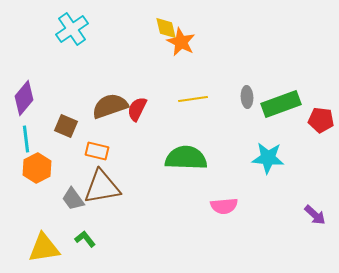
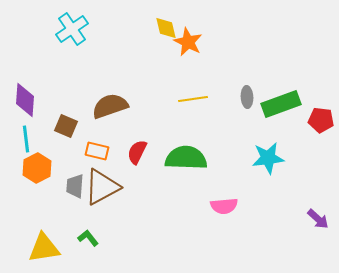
orange star: moved 7 px right
purple diamond: moved 1 px right, 2 px down; rotated 36 degrees counterclockwise
red semicircle: moved 43 px down
cyan star: rotated 12 degrees counterclockwise
brown triangle: rotated 18 degrees counterclockwise
gray trapezoid: moved 2 px right, 13 px up; rotated 40 degrees clockwise
purple arrow: moved 3 px right, 4 px down
green L-shape: moved 3 px right, 1 px up
